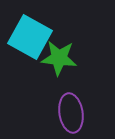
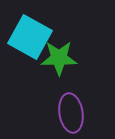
green star: rotated 6 degrees counterclockwise
